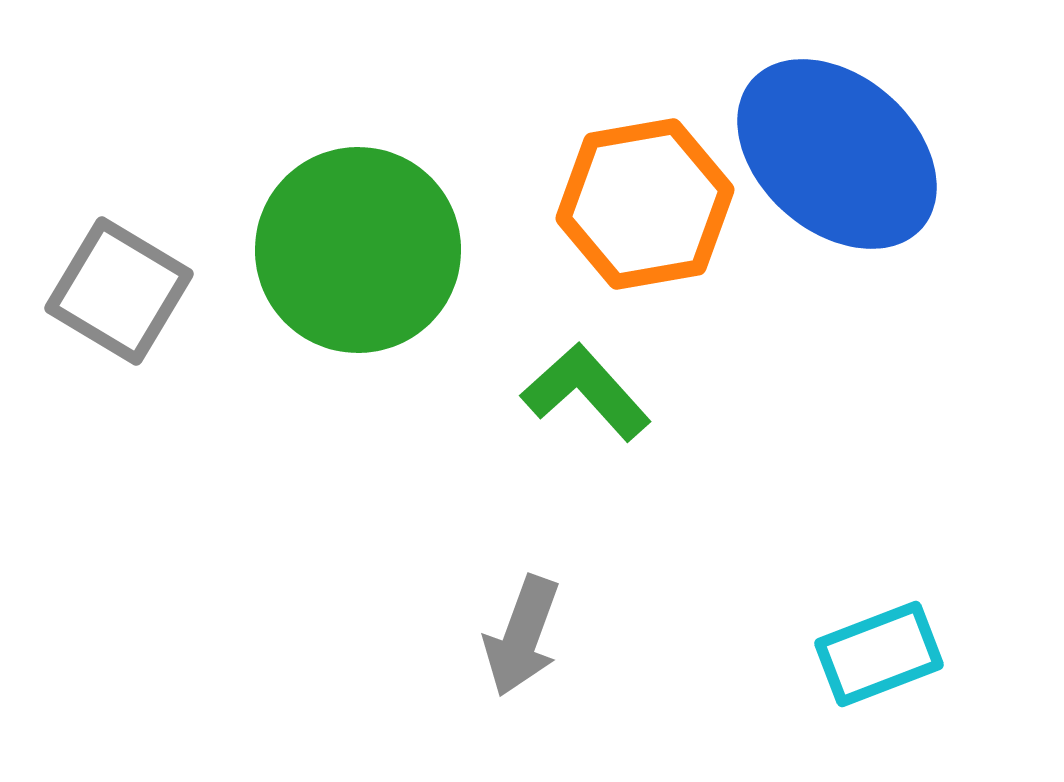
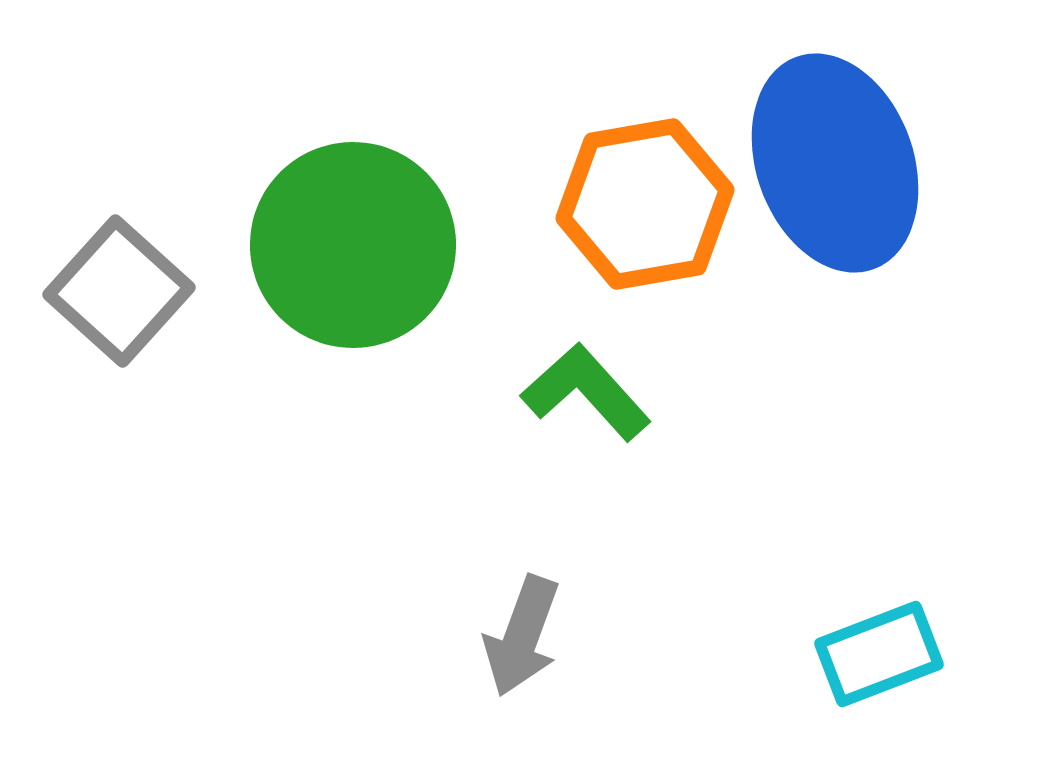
blue ellipse: moved 2 px left, 9 px down; rotated 29 degrees clockwise
green circle: moved 5 px left, 5 px up
gray square: rotated 11 degrees clockwise
